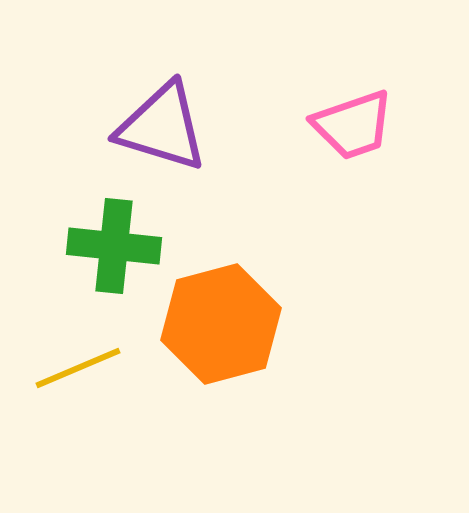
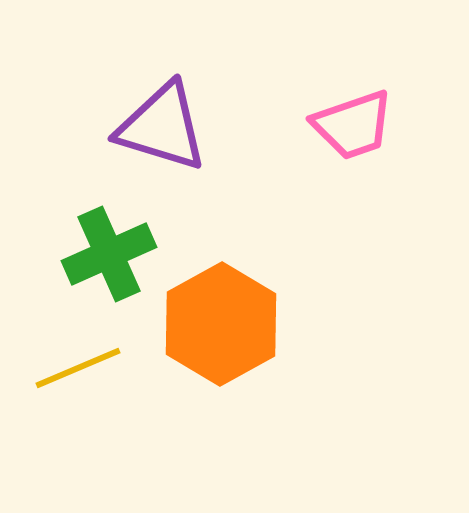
green cross: moved 5 px left, 8 px down; rotated 30 degrees counterclockwise
orange hexagon: rotated 14 degrees counterclockwise
